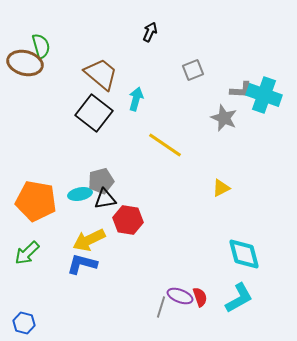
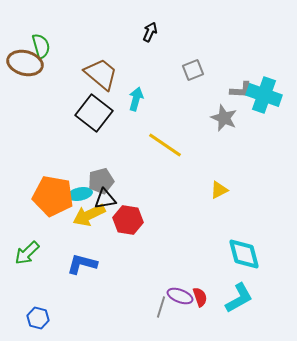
yellow triangle: moved 2 px left, 2 px down
orange pentagon: moved 17 px right, 5 px up
yellow arrow: moved 25 px up
blue hexagon: moved 14 px right, 5 px up
